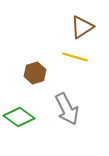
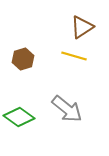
yellow line: moved 1 px left, 1 px up
brown hexagon: moved 12 px left, 14 px up
gray arrow: rotated 24 degrees counterclockwise
